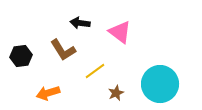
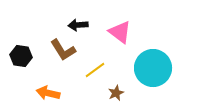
black arrow: moved 2 px left, 2 px down; rotated 12 degrees counterclockwise
black hexagon: rotated 15 degrees clockwise
yellow line: moved 1 px up
cyan circle: moved 7 px left, 16 px up
orange arrow: rotated 30 degrees clockwise
